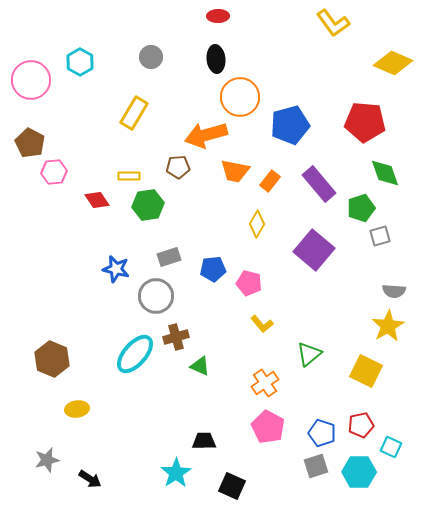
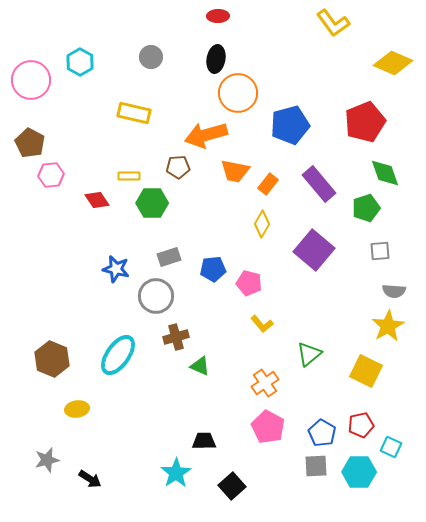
black ellipse at (216, 59): rotated 16 degrees clockwise
orange circle at (240, 97): moved 2 px left, 4 px up
yellow rectangle at (134, 113): rotated 72 degrees clockwise
red pentagon at (365, 122): rotated 27 degrees counterclockwise
pink hexagon at (54, 172): moved 3 px left, 3 px down
orange rectangle at (270, 181): moved 2 px left, 3 px down
green hexagon at (148, 205): moved 4 px right, 2 px up; rotated 8 degrees clockwise
green pentagon at (361, 208): moved 5 px right
yellow diamond at (257, 224): moved 5 px right
gray square at (380, 236): moved 15 px down; rotated 10 degrees clockwise
cyan ellipse at (135, 354): moved 17 px left, 1 px down; rotated 6 degrees counterclockwise
blue pentagon at (322, 433): rotated 12 degrees clockwise
gray square at (316, 466): rotated 15 degrees clockwise
black square at (232, 486): rotated 24 degrees clockwise
